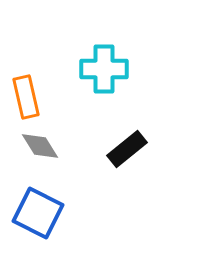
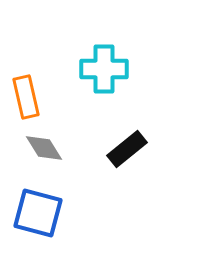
gray diamond: moved 4 px right, 2 px down
blue square: rotated 12 degrees counterclockwise
